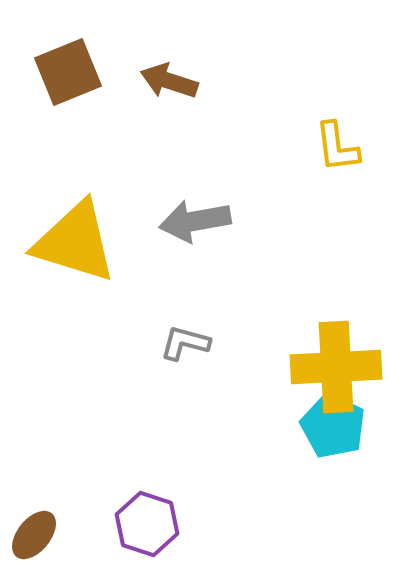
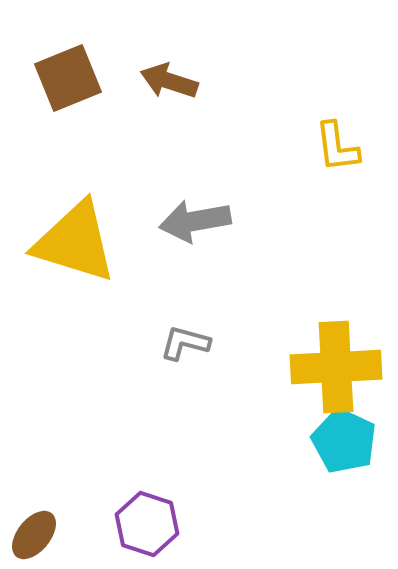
brown square: moved 6 px down
cyan pentagon: moved 11 px right, 15 px down
